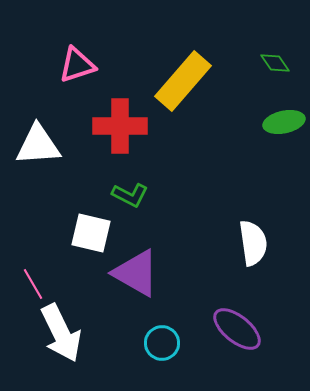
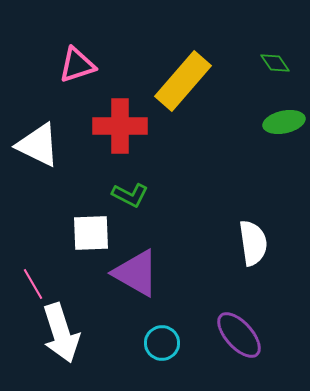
white triangle: rotated 30 degrees clockwise
white square: rotated 15 degrees counterclockwise
purple ellipse: moved 2 px right, 6 px down; rotated 9 degrees clockwise
white arrow: rotated 8 degrees clockwise
